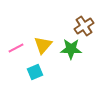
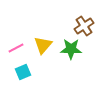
cyan square: moved 12 px left
